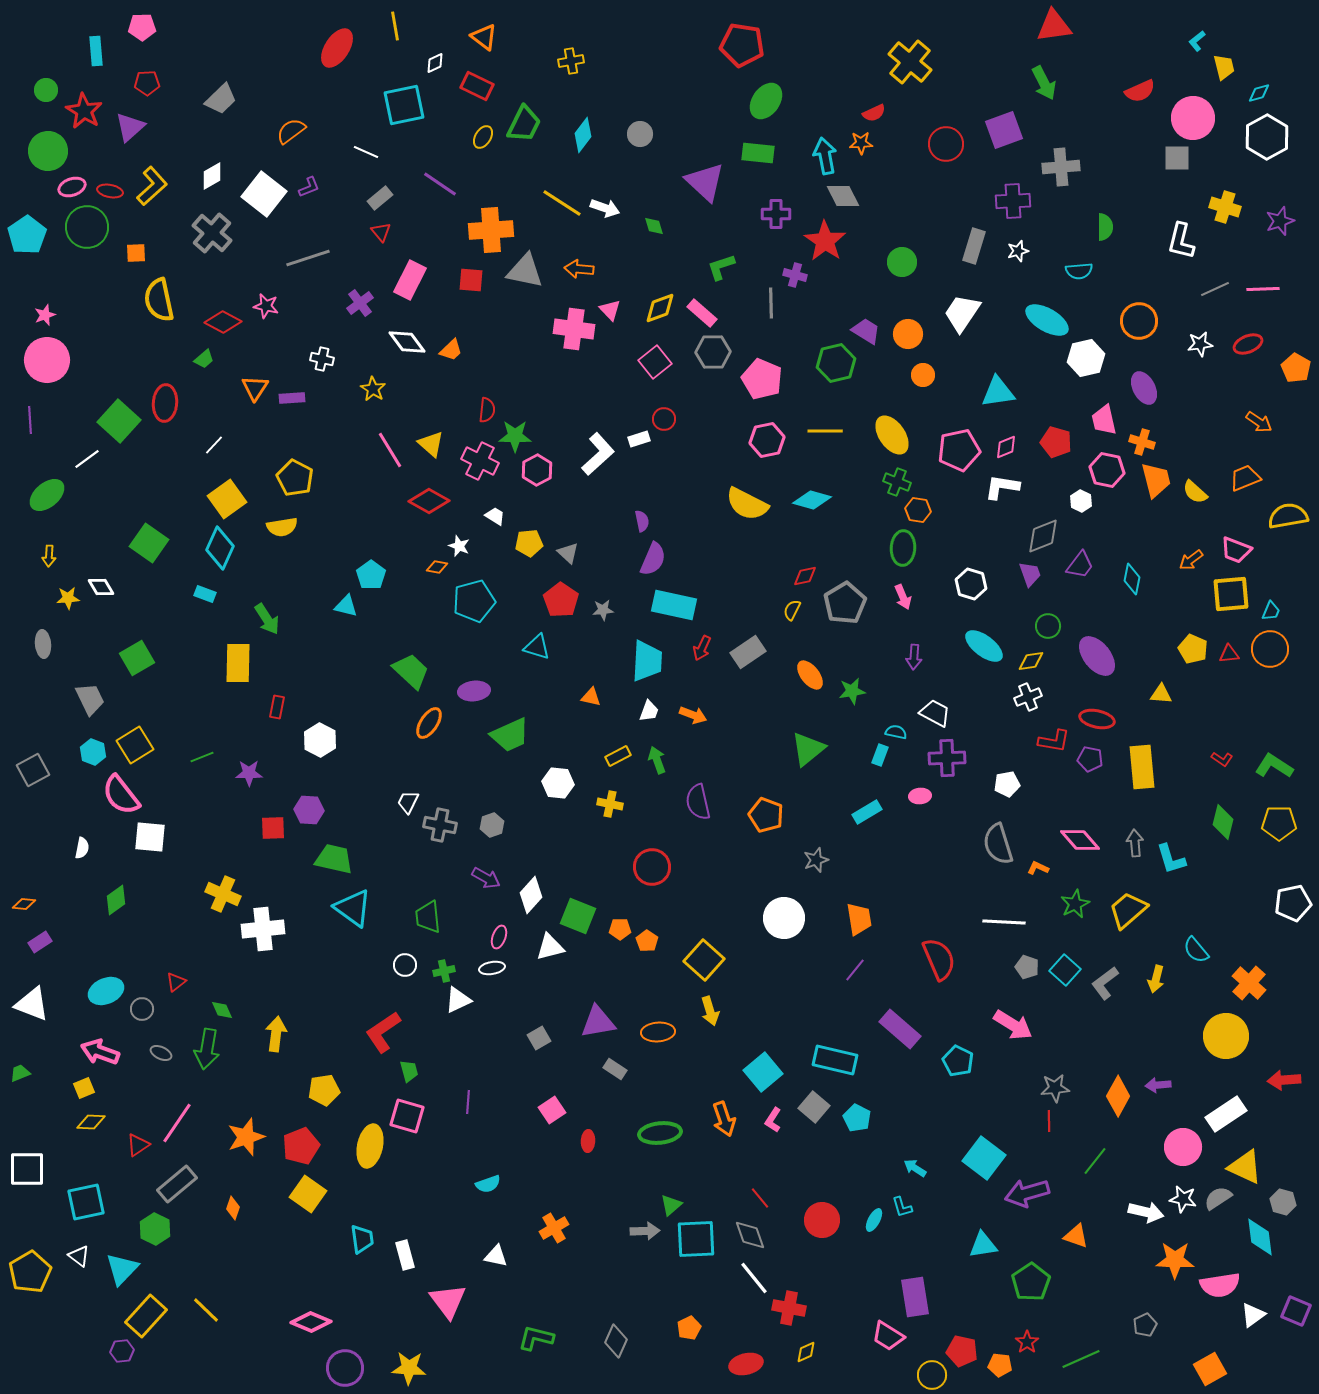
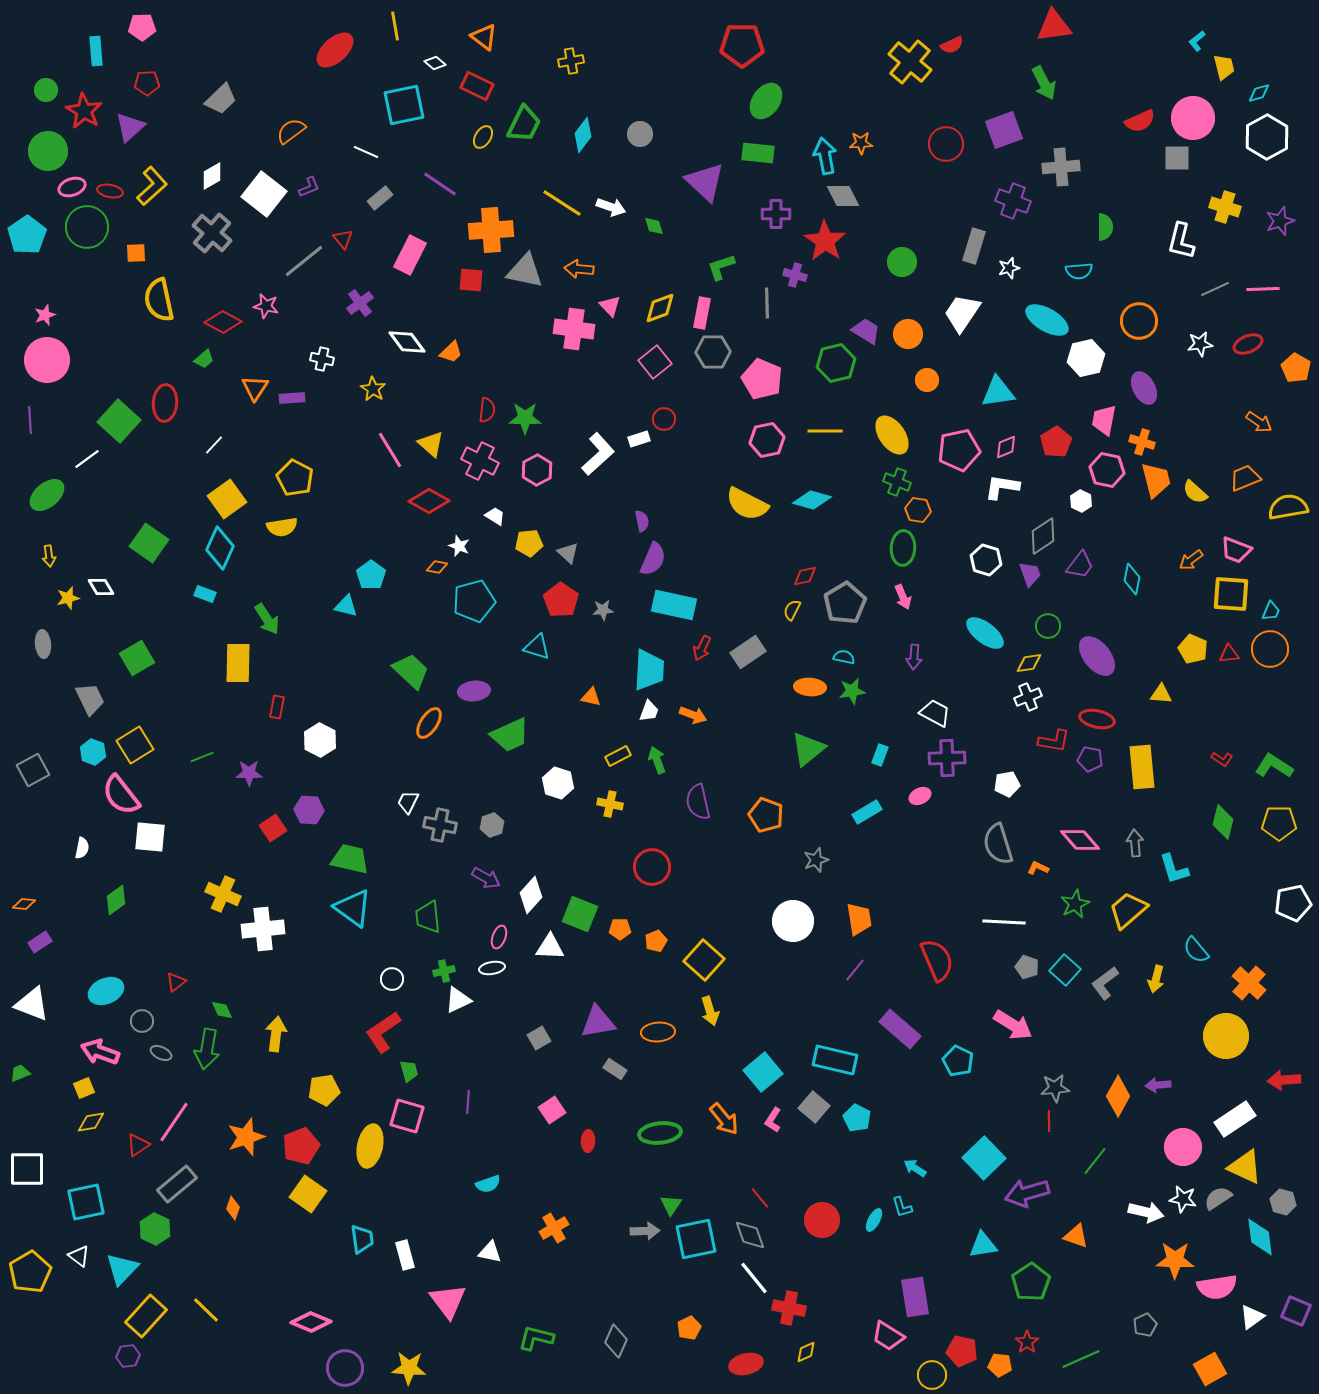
red pentagon at (742, 45): rotated 9 degrees counterclockwise
red ellipse at (337, 48): moved 2 px left, 2 px down; rotated 15 degrees clockwise
white diamond at (435, 63): rotated 65 degrees clockwise
red semicircle at (1140, 91): moved 30 px down
red semicircle at (874, 113): moved 78 px right, 68 px up
purple cross at (1013, 201): rotated 24 degrees clockwise
white arrow at (605, 208): moved 6 px right, 1 px up
red triangle at (381, 232): moved 38 px left, 7 px down
white star at (1018, 251): moved 9 px left, 17 px down
gray line at (308, 258): moved 4 px left, 3 px down; rotated 21 degrees counterclockwise
pink rectangle at (410, 280): moved 25 px up
gray line at (771, 303): moved 4 px left
pink triangle at (610, 310): moved 4 px up
pink rectangle at (702, 313): rotated 60 degrees clockwise
orange trapezoid at (451, 350): moved 2 px down
orange circle at (923, 375): moved 4 px right, 5 px down
pink trapezoid at (1104, 420): rotated 24 degrees clockwise
green star at (515, 436): moved 10 px right, 18 px up
red pentagon at (1056, 442): rotated 24 degrees clockwise
yellow semicircle at (1288, 516): moved 9 px up
gray diamond at (1043, 536): rotated 12 degrees counterclockwise
yellow arrow at (49, 556): rotated 10 degrees counterclockwise
white hexagon at (971, 584): moved 15 px right, 24 px up
yellow square at (1231, 594): rotated 9 degrees clockwise
yellow star at (68, 598): rotated 10 degrees counterclockwise
cyan ellipse at (984, 646): moved 1 px right, 13 px up
cyan trapezoid at (647, 661): moved 2 px right, 9 px down
yellow diamond at (1031, 661): moved 2 px left, 2 px down
orange ellipse at (810, 675): moved 12 px down; rotated 48 degrees counterclockwise
cyan semicircle at (896, 732): moved 52 px left, 75 px up
white hexagon at (558, 783): rotated 12 degrees clockwise
pink ellipse at (920, 796): rotated 20 degrees counterclockwise
red square at (273, 828): rotated 32 degrees counterclockwise
green trapezoid at (334, 859): moved 16 px right
cyan L-shape at (1171, 859): moved 3 px right, 10 px down
green square at (578, 916): moved 2 px right, 2 px up
white circle at (784, 918): moved 9 px right, 3 px down
orange pentagon at (647, 941): moved 9 px right; rotated 15 degrees clockwise
white triangle at (550, 947): rotated 16 degrees clockwise
red semicircle at (939, 959): moved 2 px left, 1 px down
white circle at (405, 965): moved 13 px left, 14 px down
gray circle at (142, 1009): moved 12 px down
white rectangle at (1226, 1114): moved 9 px right, 5 px down
orange arrow at (724, 1119): rotated 20 degrees counterclockwise
yellow diamond at (91, 1122): rotated 12 degrees counterclockwise
pink line at (177, 1123): moved 3 px left, 1 px up
cyan square at (984, 1158): rotated 9 degrees clockwise
green triangle at (671, 1205): rotated 15 degrees counterclockwise
cyan square at (696, 1239): rotated 9 degrees counterclockwise
white triangle at (496, 1256): moved 6 px left, 4 px up
pink semicircle at (1220, 1285): moved 3 px left, 2 px down
white triangle at (1253, 1315): moved 1 px left, 2 px down
purple hexagon at (122, 1351): moved 6 px right, 5 px down
